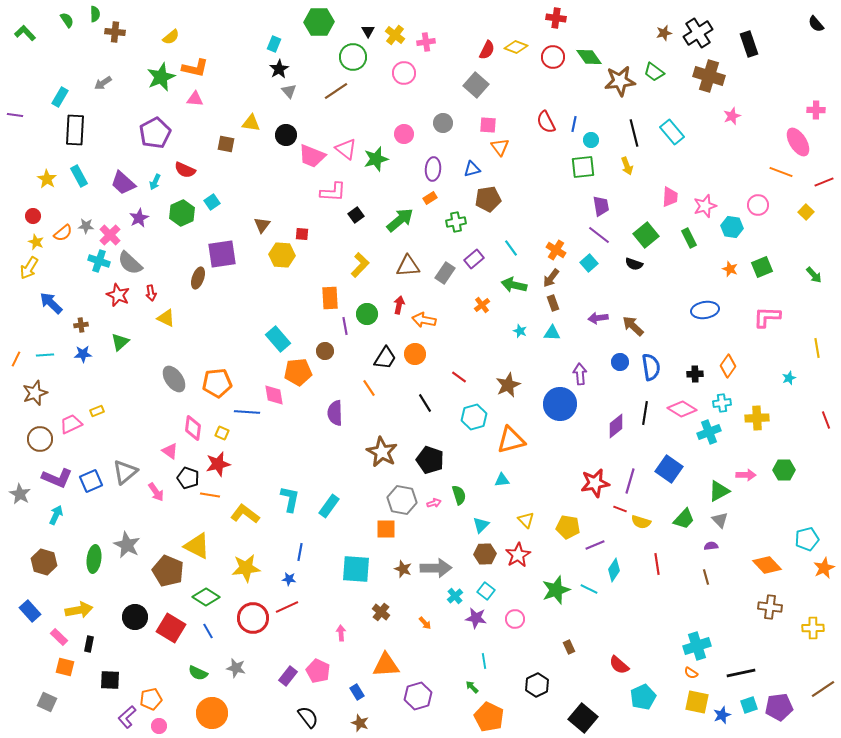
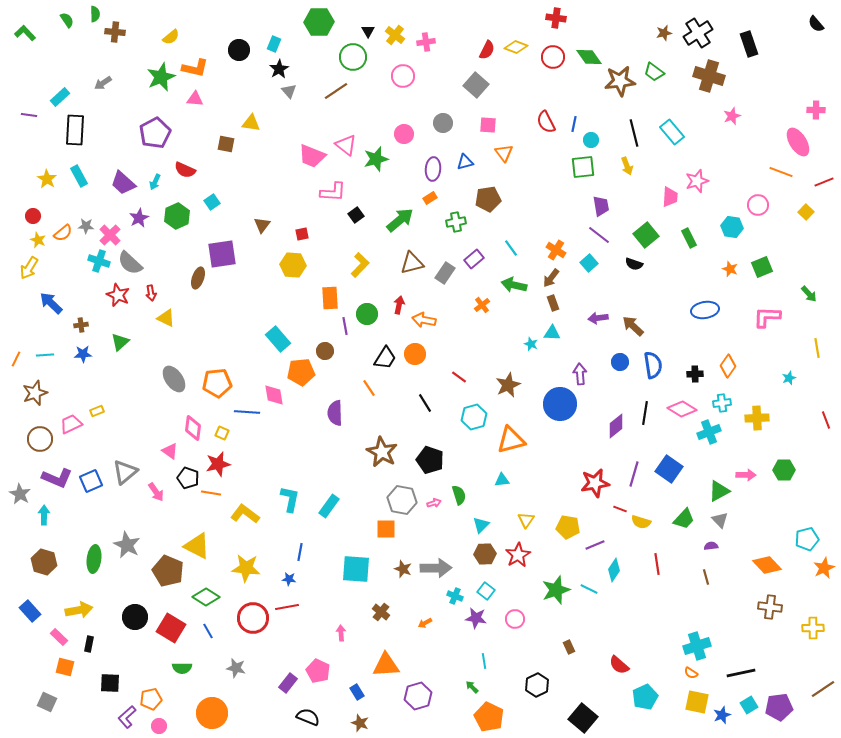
pink circle at (404, 73): moved 1 px left, 3 px down
cyan rectangle at (60, 97): rotated 18 degrees clockwise
purple line at (15, 115): moved 14 px right
black circle at (286, 135): moved 47 px left, 85 px up
orange triangle at (500, 147): moved 4 px right, 6 px down
pink triangle at (346, 149): moved 4 px up
blue triangle at (472, 169): moved 7 px left, 7 px up
pink star at (705, 206): moved 8 px left, 25 px up
green hexagon at (182, 213): moved 5 px left, 3 px down
red square at (302, 234): rotated 16 degrees counterclockwise
yellow star at (36, 242): moved 2 px right, 2 px up
yellow hexagon at (282, 255): moved 11 px right, 10 px down
brown triangle at (408, 266): moved 4 px right, 3 px up; rotated 10 degrees counterclockwise
green arrow at (814, 275): moved 5 px left, 19 px down
cyan star at (520, 331): moved 11 px right, 13 px down
blue semicircle at (651, 367): moved 2 px right, 2 px up
orange pentagon at (298, 372): moved 3 px right
purple line at (630, 481): moved 4 px right, 7 px up
orange line at (210, 495): moved 1 px right, 2 px up
cyan arrow at (56, 515): moved 12 px left; rotated 24 degrees counterclockwise
yellow triangle at (526, 520): rotated 18 degrees clockwise
yellow star at (246, 568): rotated 12 degrees clockwise
cyan cross at (455, 596): rotated 28 degrees counterclockwise
red line at (287, 607): rotated 15 degrees clockwise
orange arrow at (425, 623): rotated 104 degrees clockwise
green semicircle at (198, 673): moved 16 px left, 5 px up; rotated 24 degrees counterclockwise
purple rectangle at (288, 676): moved 7 px down
black square at (110, 680): moved 3 px down
cyan pentagon at (643, 697): moved 2 px right
cyan square at (749, 705): rotated 12 degrees counterclockwise
black semicircle at (308, 717): rotated 30 degrees counterclockwise
